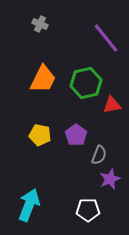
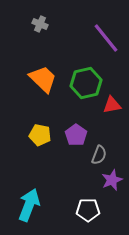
orange trapezoid: rotated 72 degrees counterclockwise
purple star: moved 2 px right, 1 px down
